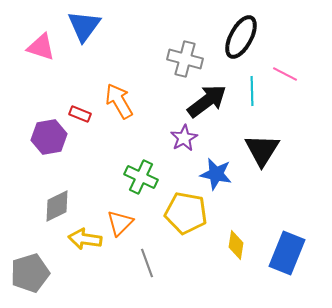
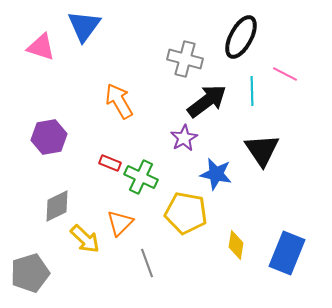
red rectangle: moved 30 px right, 49 px down
black triangle: rotated 6 degrees counterclockwise
yellow arrow: rotated 144 degrees counterclockwise
